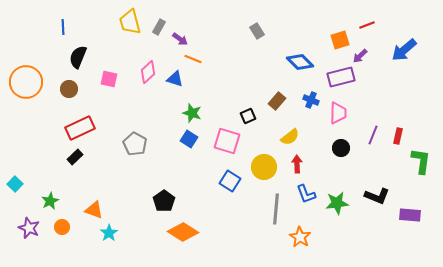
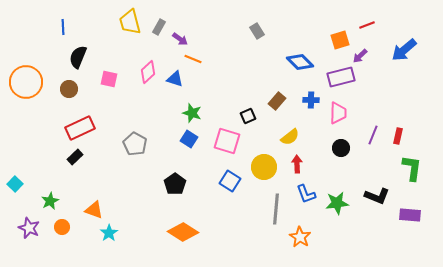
blue cross at (311, 100): rotated 21 degrees counterclockwise
green L-shape at (421, 161): moved 9 px left, 7 px down
black pentagon at (164, 201): moved 11 px right, 17 px up
